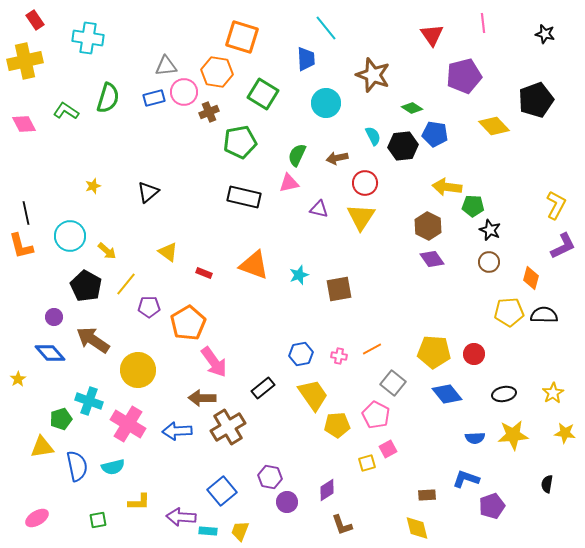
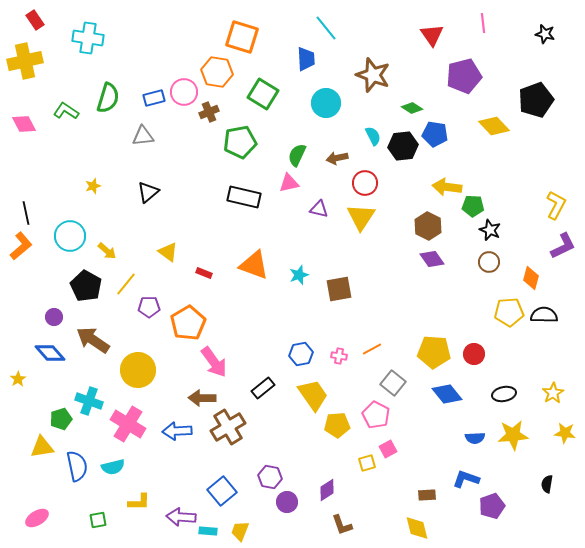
gray triangle at (166, 66): moved 23 px left, 70 px down
orange L-shape at (21, 246): rotated 116 degrees counterclockwise
